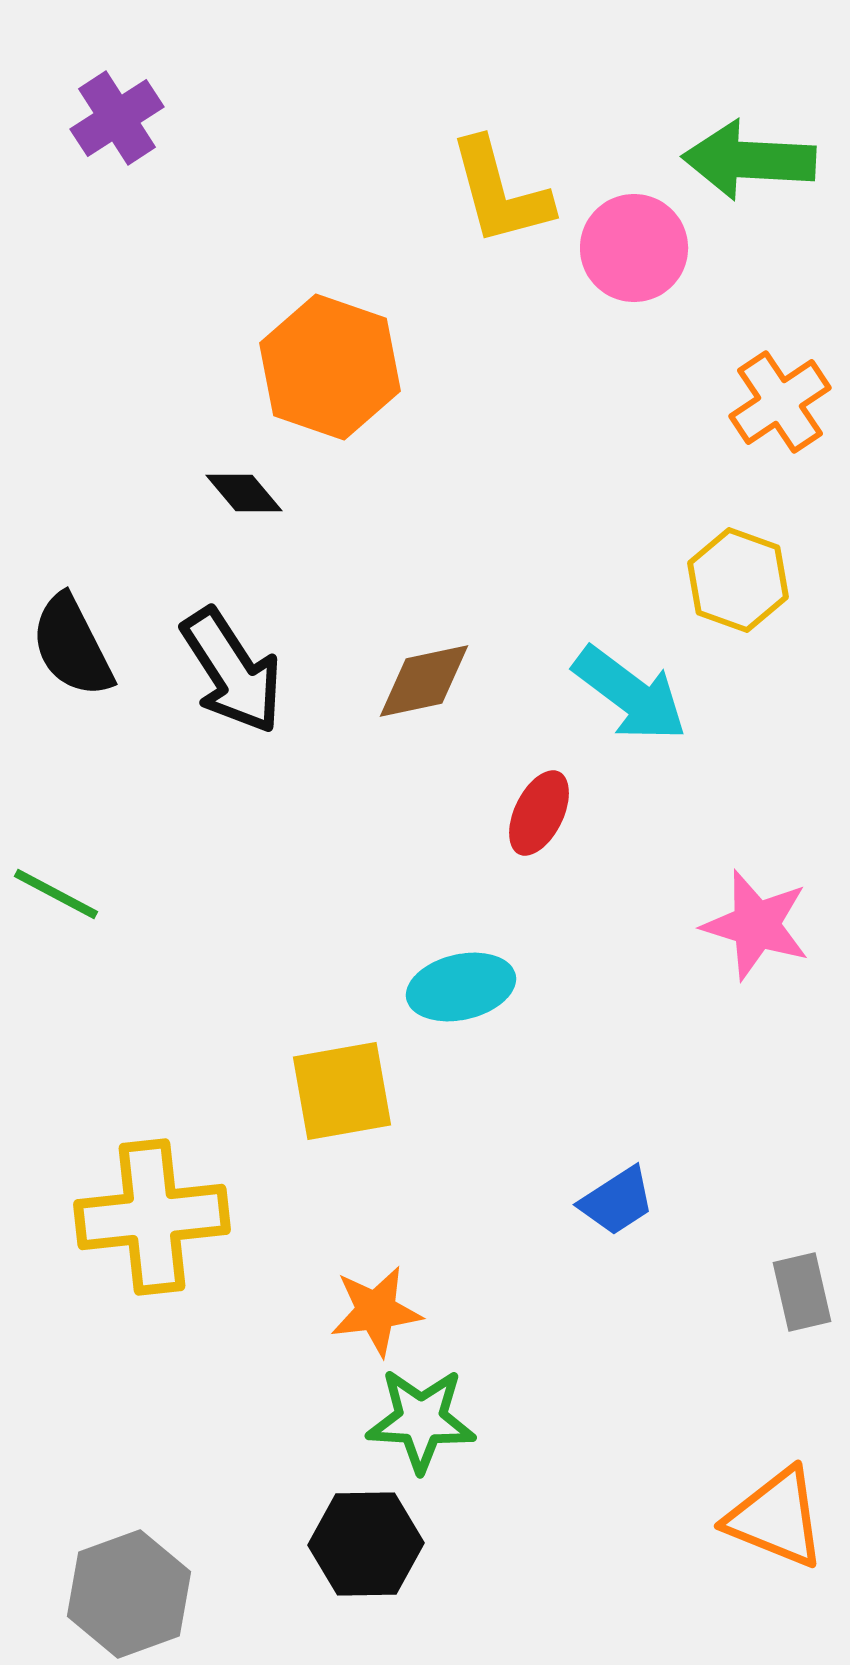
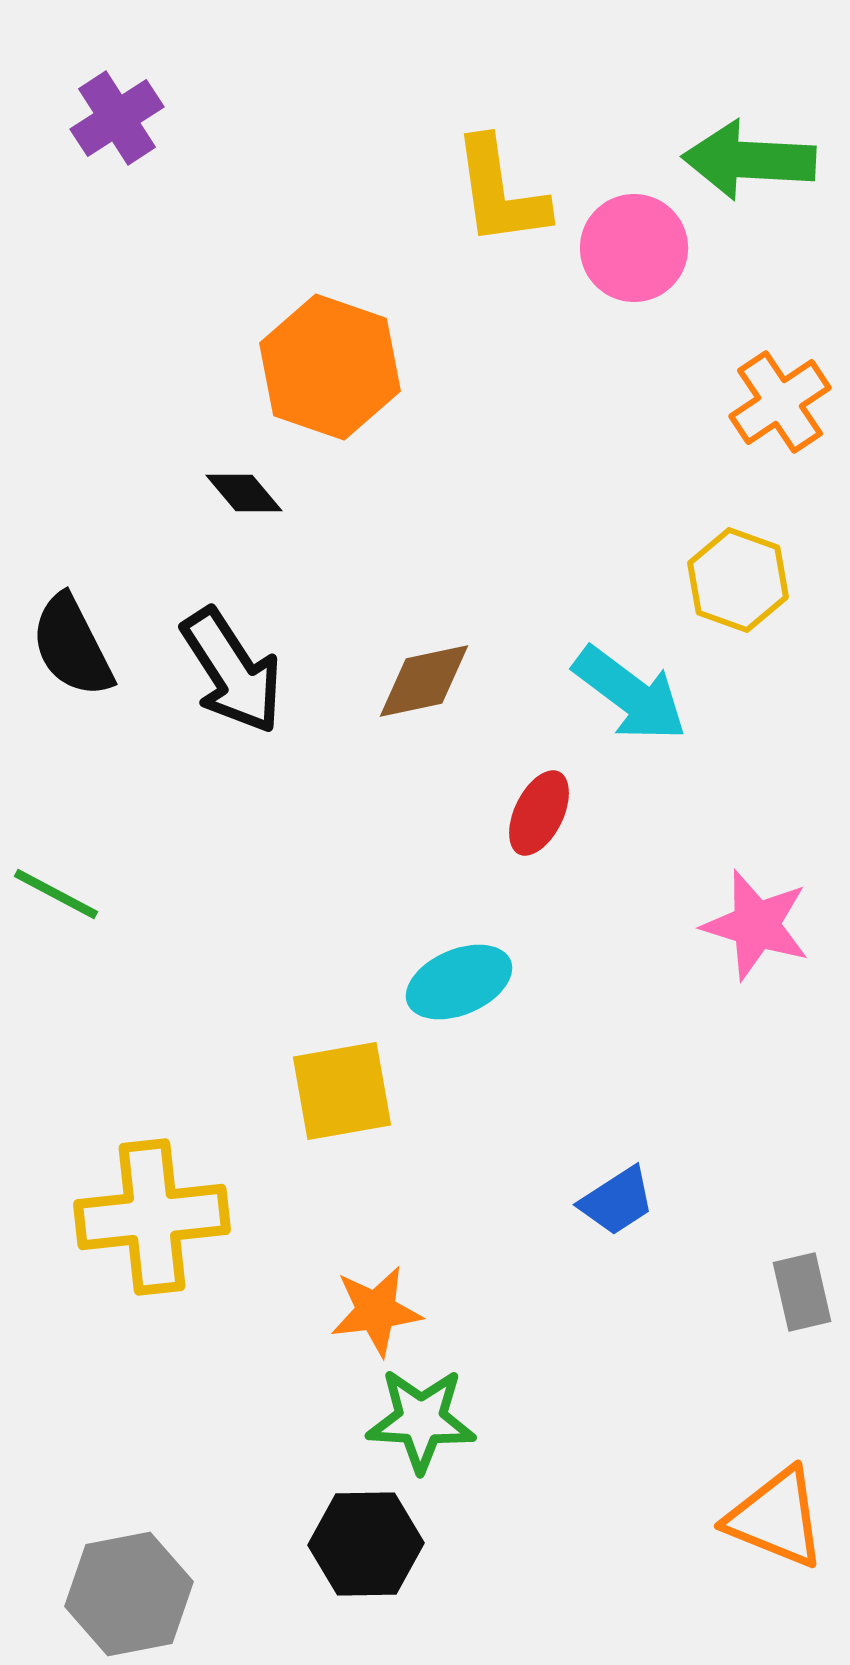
yellow L-shape: rotated 7 degrees clockwise
cyan ellipse: moved 2 px left, 5 px up; rotated 10 degrees counterclockwise
gray hexagon: rotated 9 degrees clockwise
